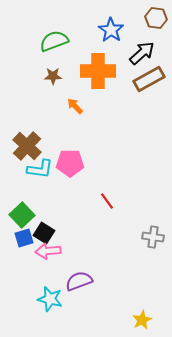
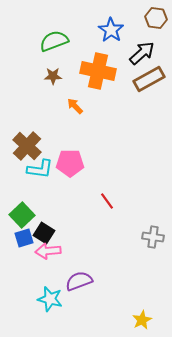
orange cross: rotated 12 degrees clockwise
